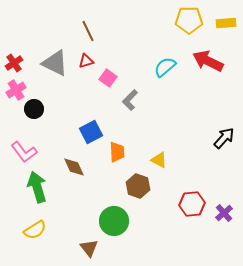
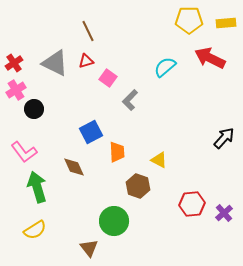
red arrow: moved 2 px right, 3 px up
